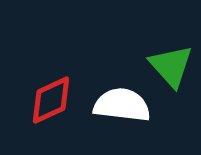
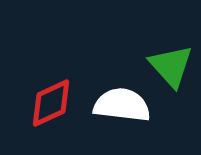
red diamond: moved 3 px down
